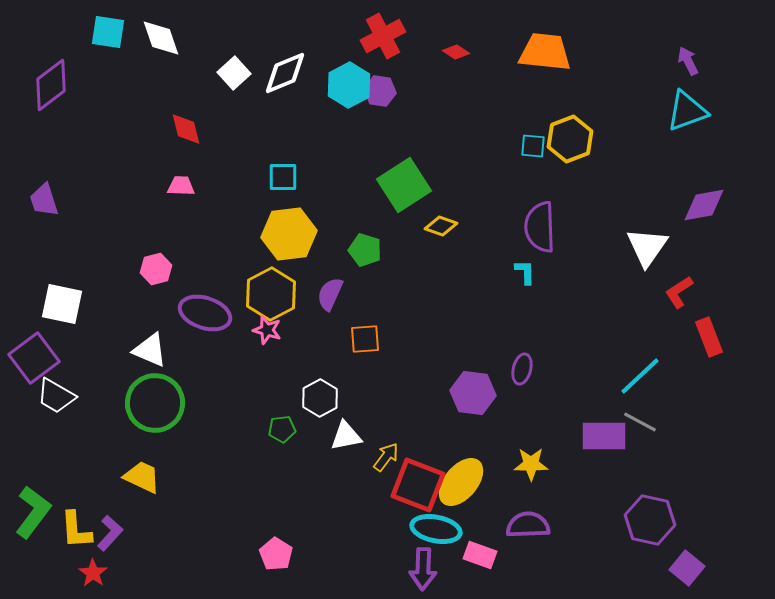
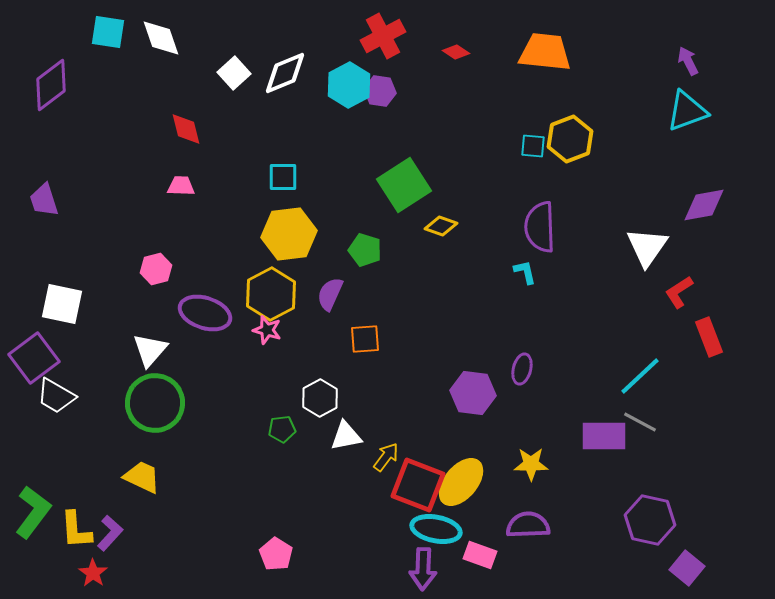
cyan L-shape at (525, 272): rotated 12 degrees counterclockwise
white triangle at (150, 350): rotated 48 degrees clockwise
